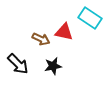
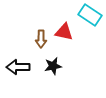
cyan rectangle: moved 3 px up
brown arrow: rotated 66 degrees clockwise
black arrow: moved 3 px down; rotated 135 degrees clockwise
